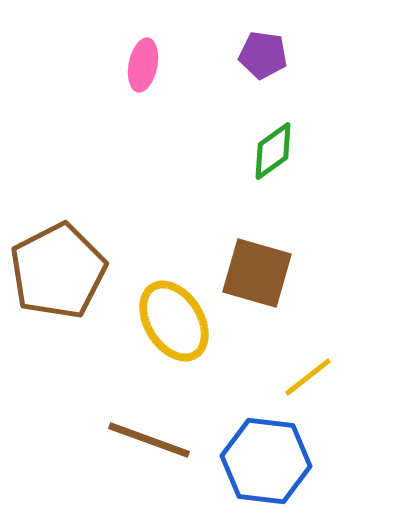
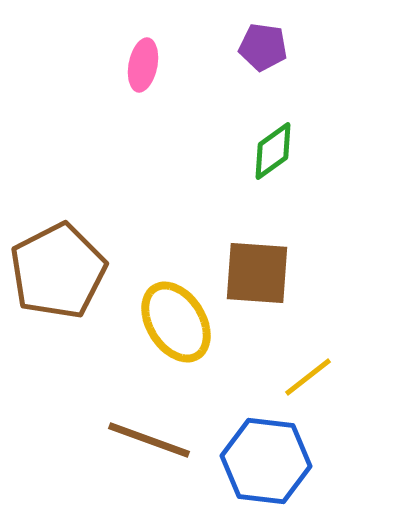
purple pentagon: moved 8 px up
brown square: rotated 12 degrees counterclockwise
yellow ellipse: moved 2 px right, 1 px down
